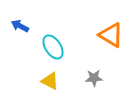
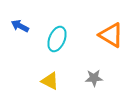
cyan ellipse: moved 4 px right, 8 px up; rotated 55 degrees clockwise
